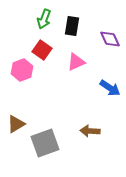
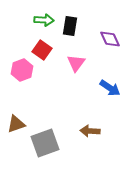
green arrow: moved 1 px down; rotated 108 degrees counterclockwise
black rectangle: moved 2 px left
pink triangle: moved 1 px down; rotated 30 degrees counterclockwise
brown triangle: rotated 12 degrees clockwise
